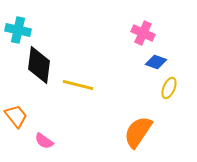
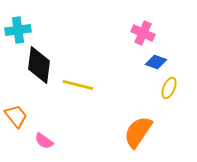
cyan cross: rotated 20 degrees counterclockwise
